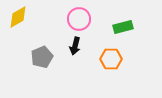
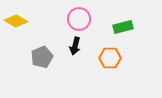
yellow diamond: moved 2 px left, 4 px down; rotated 60 degrees clockwise
orange hexagon: moved 1 px left, 1 px up
